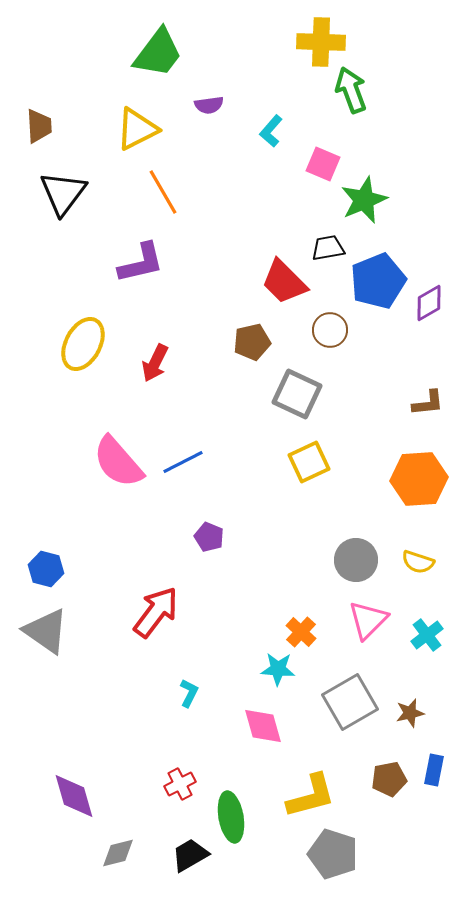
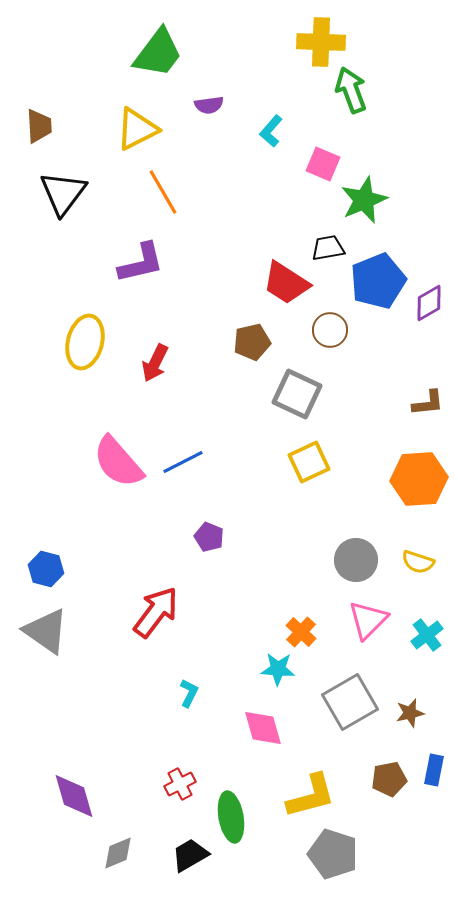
red trapezoid at (284, 282): moved 2 px right, 1 px down; rotated 12 degrees counterclockwise
yellow ellipse at (83, 344): moved 2 px right, 2 px up; rotated 14 degrees counterclockwise
pink diamond at (263, 726): moved 2 px down
gray diamond at (118, 853): rotated 9 degrees counterclockwise
